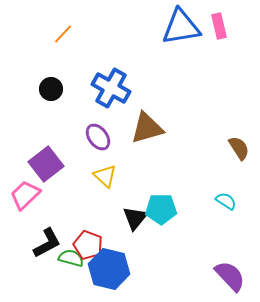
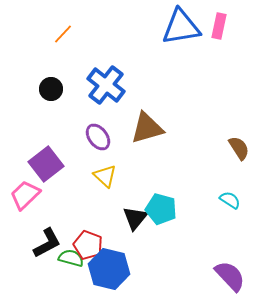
pink rectangle: rotated 25 degrees clockwise
blue cross: moved 5 px left, 3 px up; rotated 9 degrees clockwise
cyan semicircle: moved 4 px right, 1 px up
cyan pentagon: rotated 16 degrees clockwise
